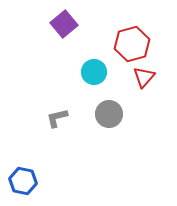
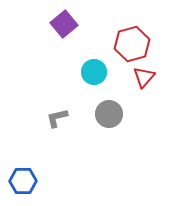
blue hexagon: rotated 12 degrees counterclockwise
